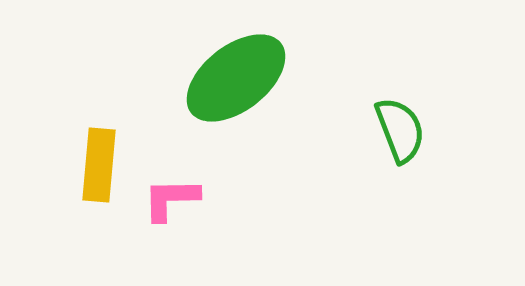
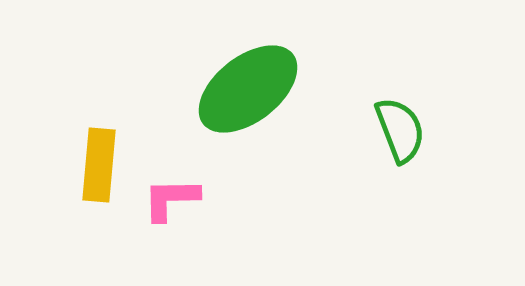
green ellipse: moved 12 px right, 11 px down
